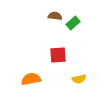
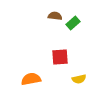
red square: moved 2 px right, 2 px down
